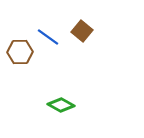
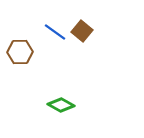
blue line: moved 7 px right, 5 px up
